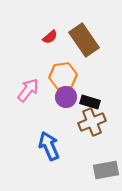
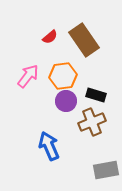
pink arrow: moved 14 px up
purple circle: moved 4 px down
black rectangle: moved 6 px right, 7 px up
